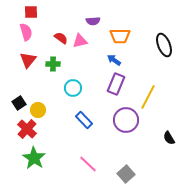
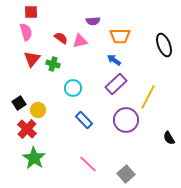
red triangle: moved 4 px right, 1 px up
green cross: rotated 16 degrees clockwise
purple rectangle: rotated 25 degrees clockwise
